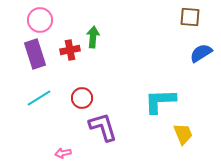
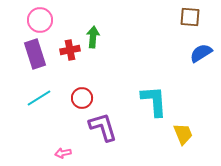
cyan L-shape: moved 6 px left; rotated 88 degrees clockwise
